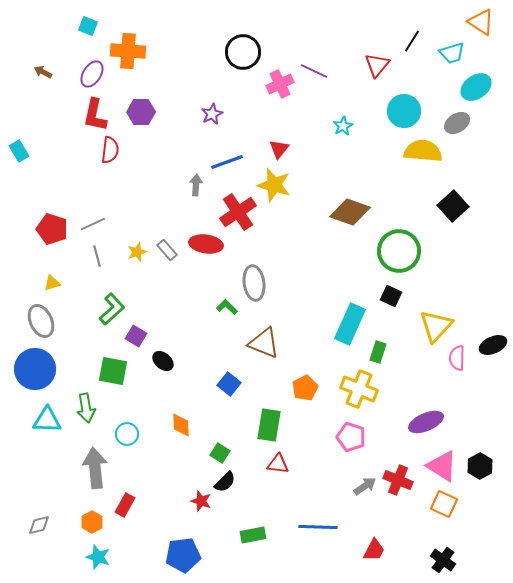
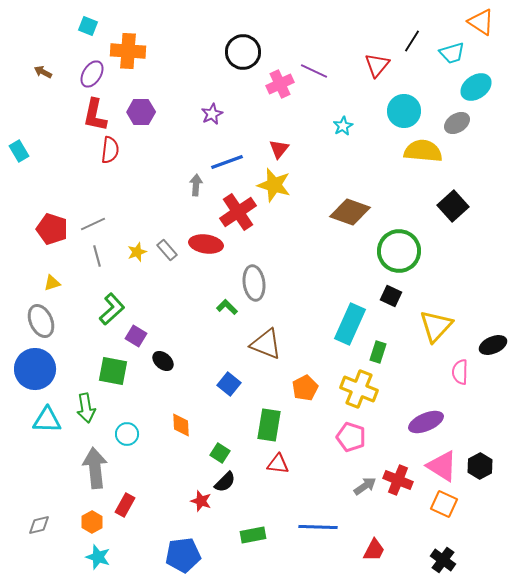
brown triangle at (264, 343): moved 2 px right, 1 px down
pink semicircle at (457, 358): moved 3 px right, 14 px down
